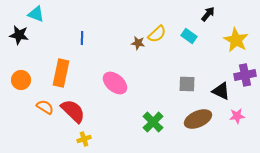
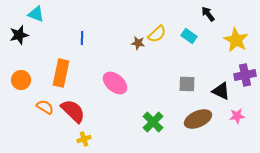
black arrow: rotated 77 degrees counterclockwise
black star: rotated 24 degrees counterclockwise
